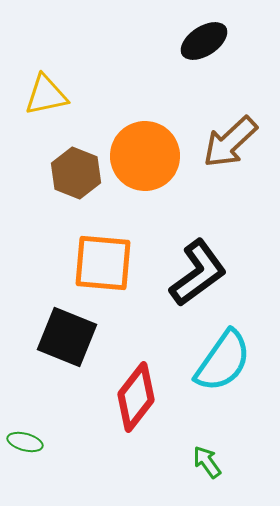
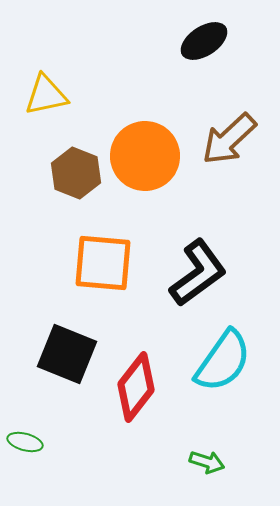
brown arrow: moved 1 px left, 3 px up
black square: moved 17 px down
red diamond: moved 10 px up
green arrow: rotated 144 degrees clockwise
